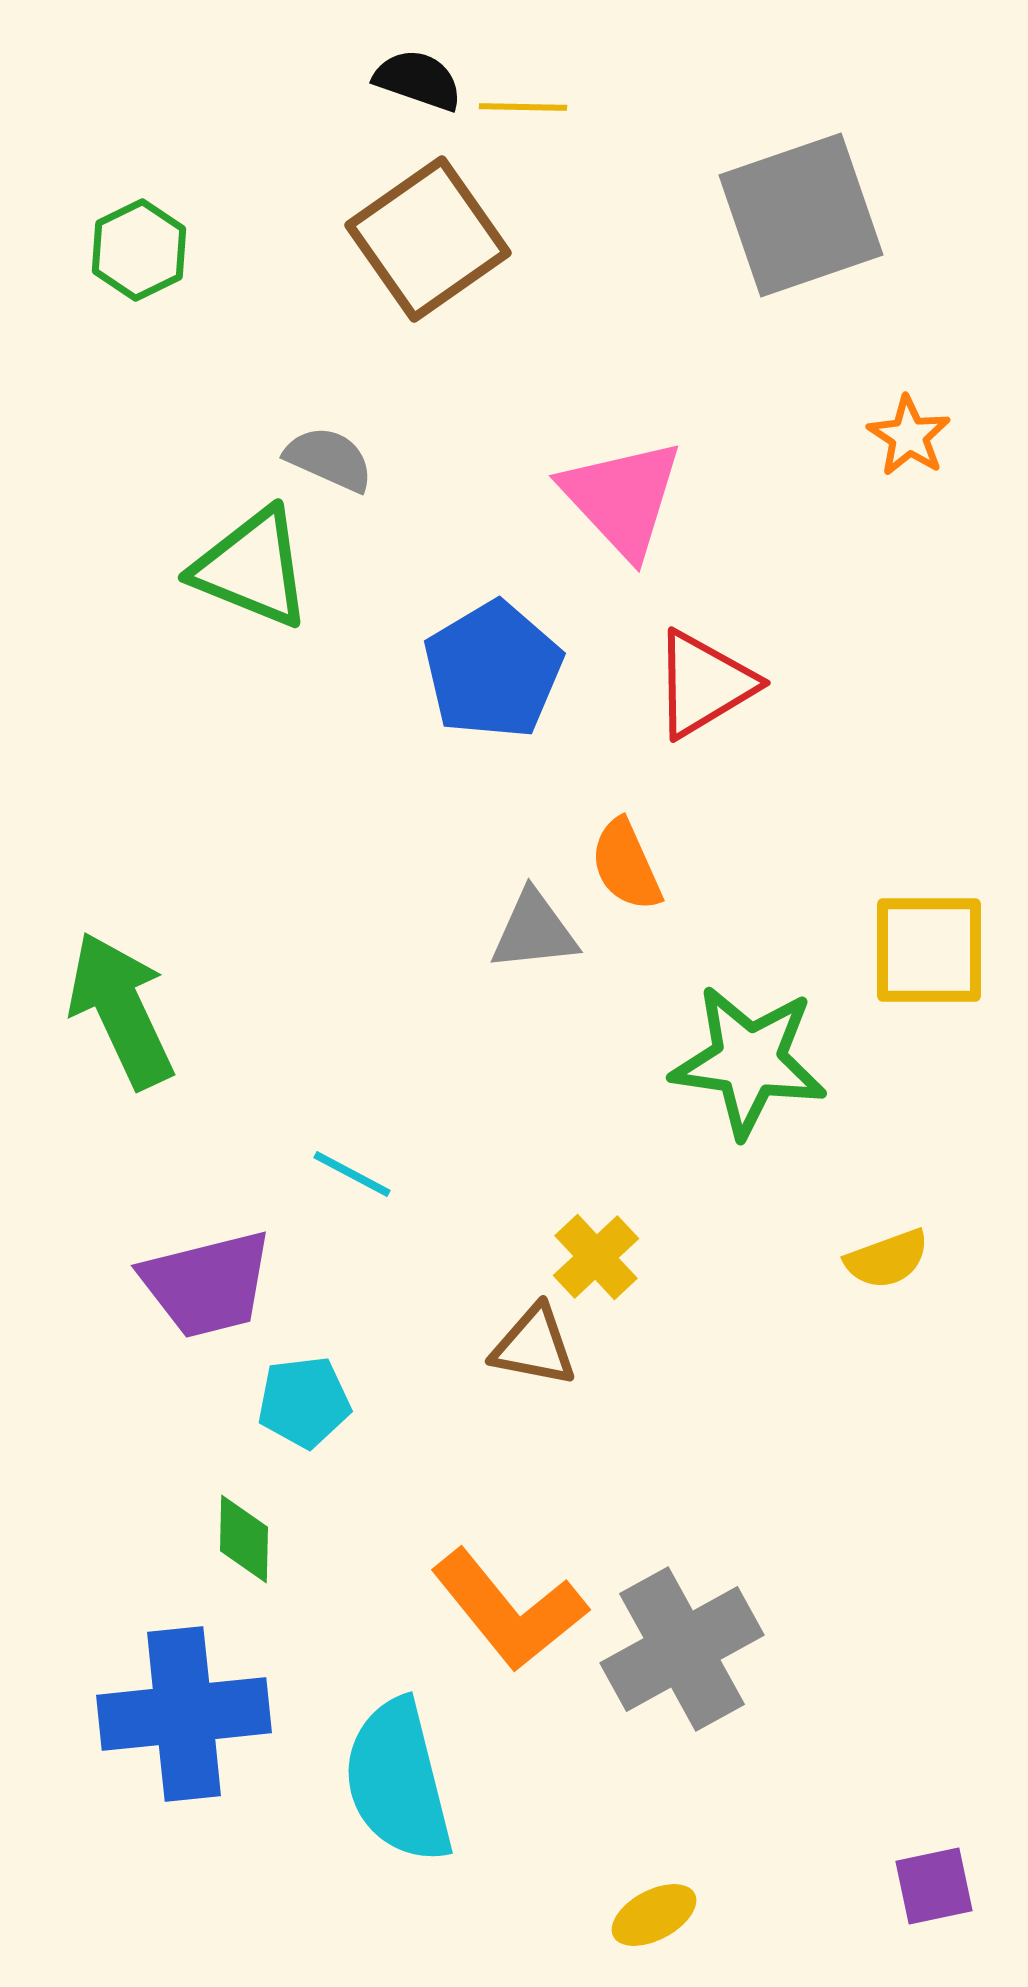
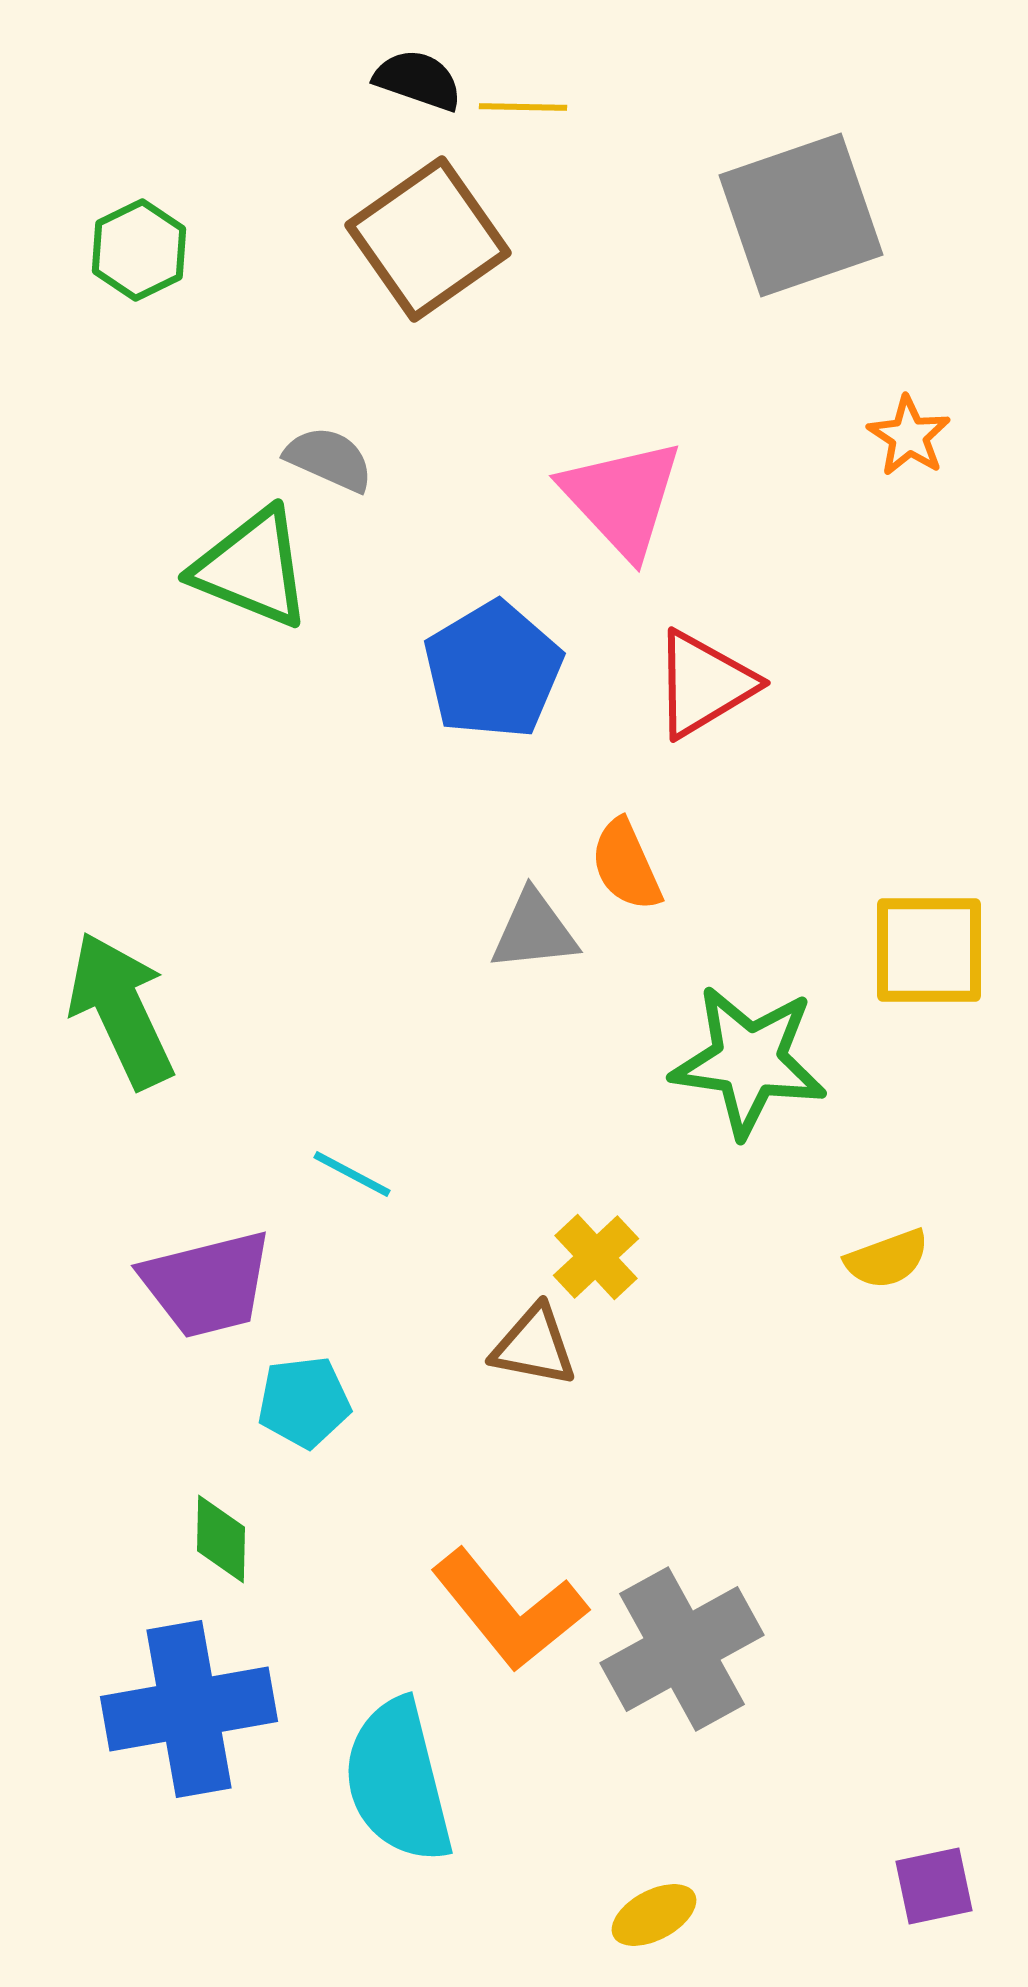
green diamond: moved 23 px left
blue cross: moved 5 px right, 5 px up; rotated 4 degrees counterclockwise
